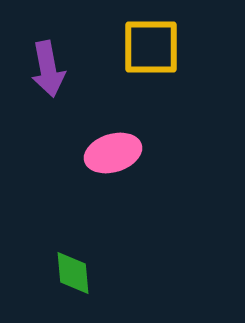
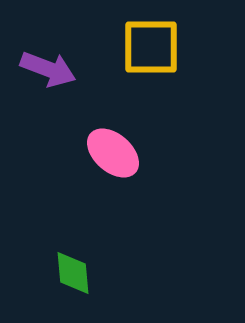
purple arrow: rotated 58 degrees counterclockwise
pink ellipse: rotated 58 degrees clockwise
